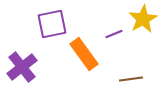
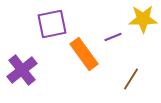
yellow star: rotated 28 degrees clockwise
purple line: moved 1 px left, 3 px down
purple cross: moved 3 px down
brown line: rotated 50 degrees counterclockwise
